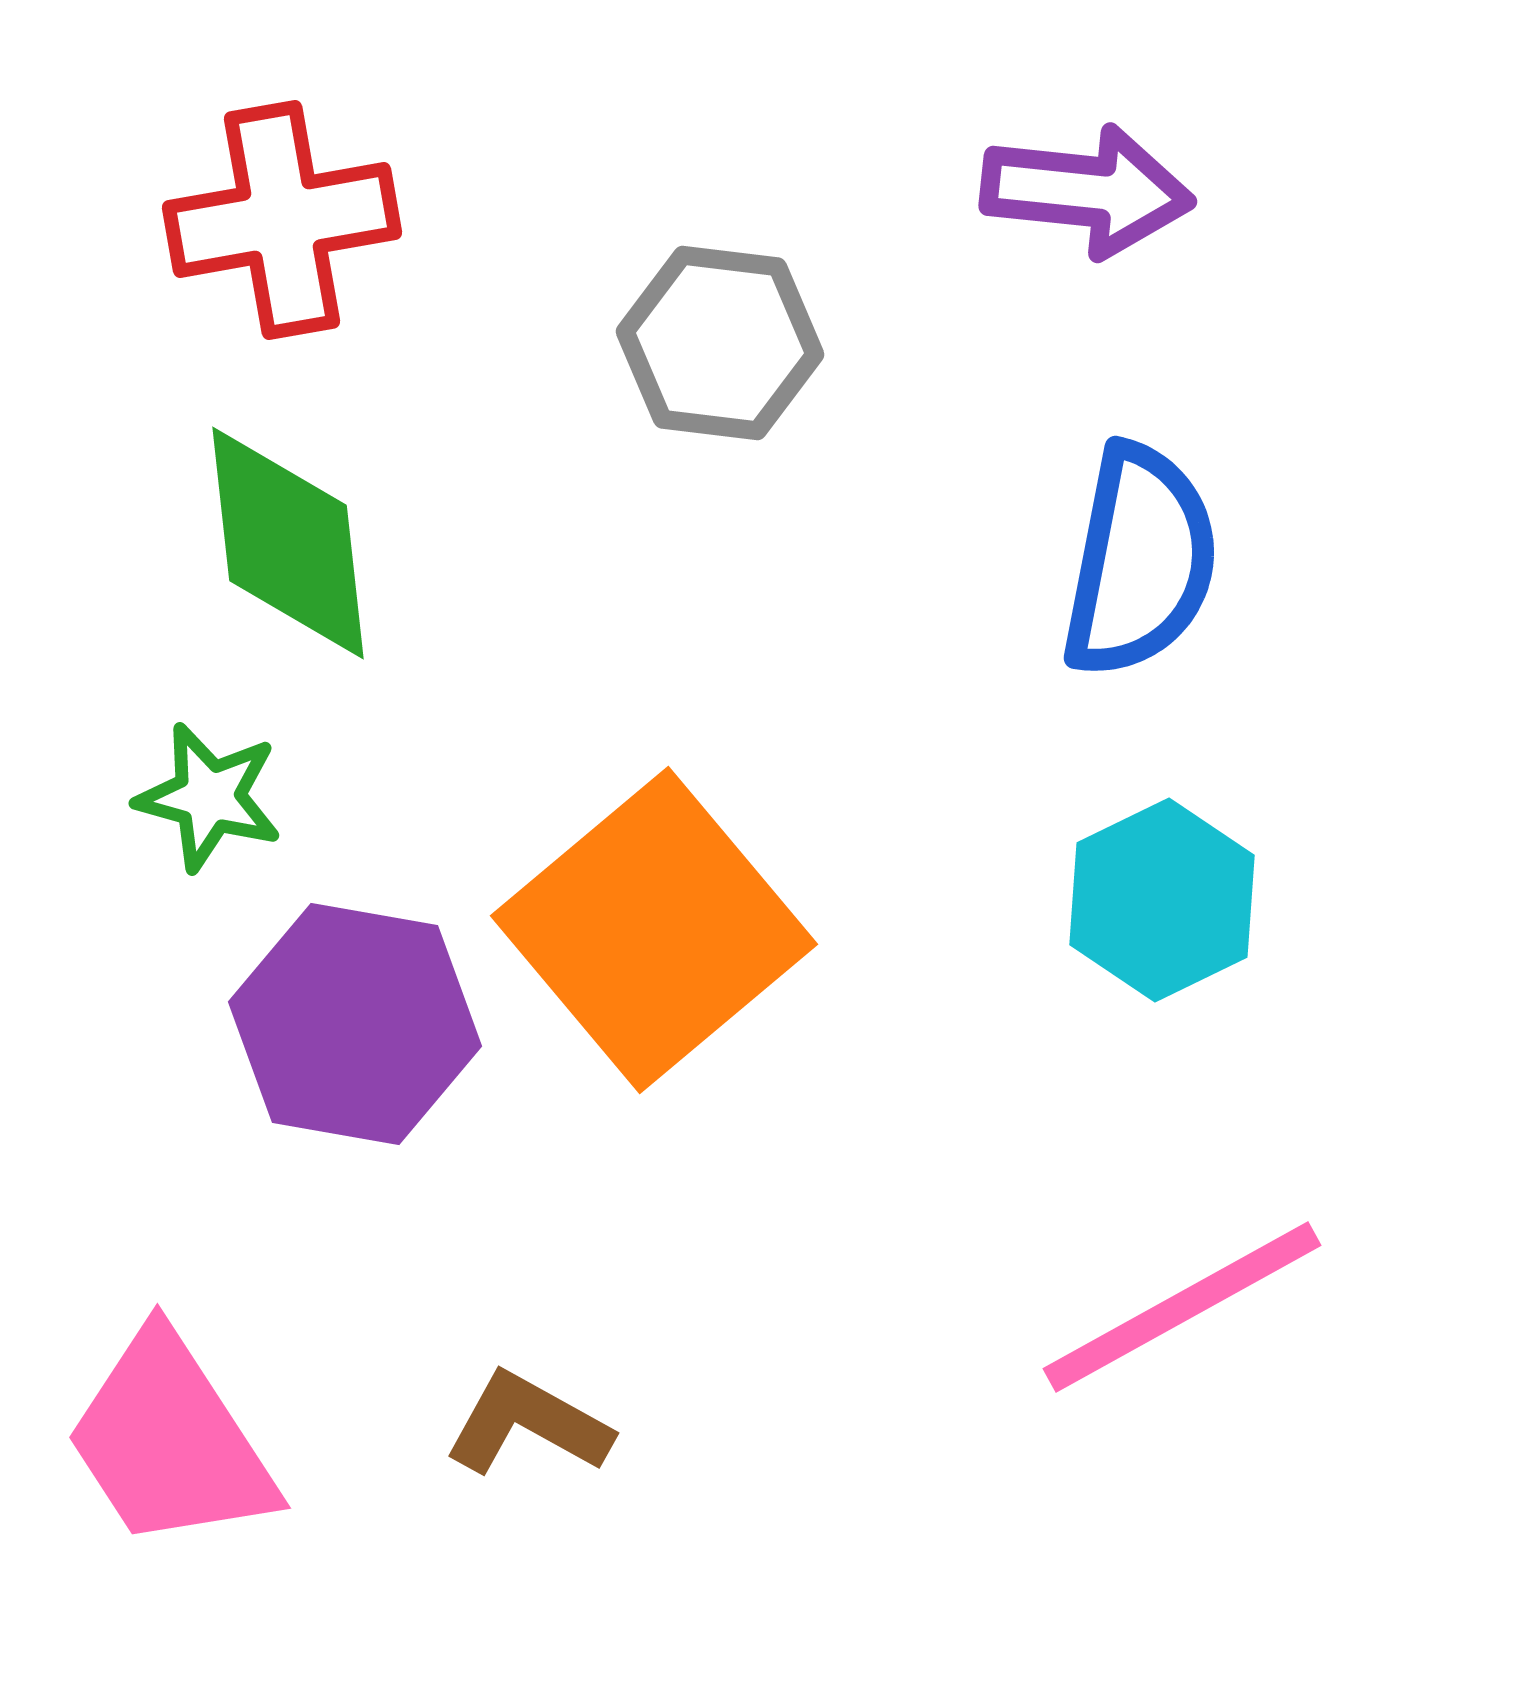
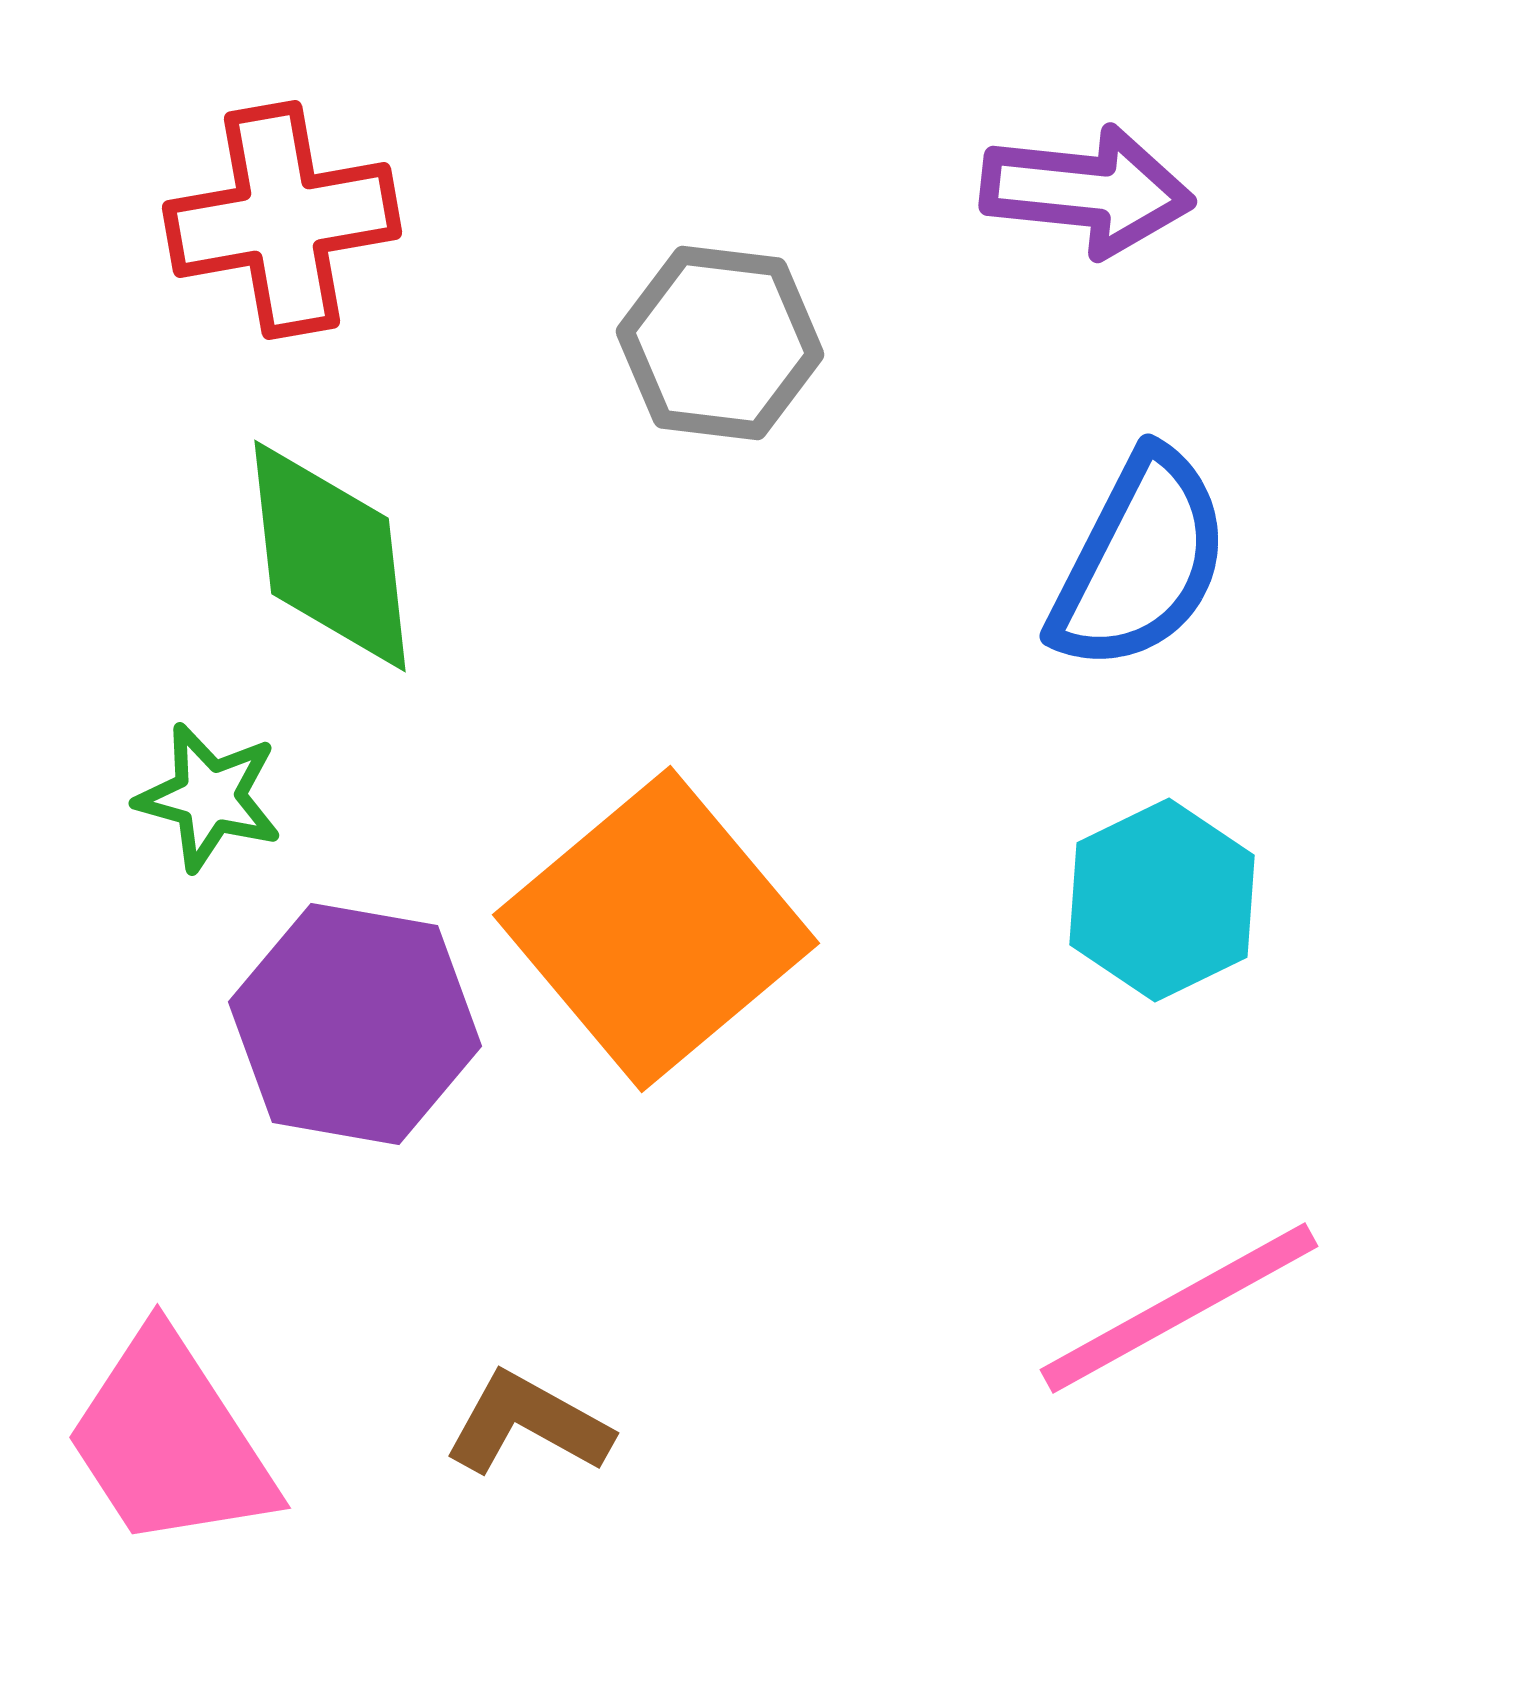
green diamond: moved 42 px right, 13 px down
blue semicircle: rotated 16 degrees clockwise
orange square: moved 2 px right, 1 px up
pink line: moved 3 px left, 1 px down
